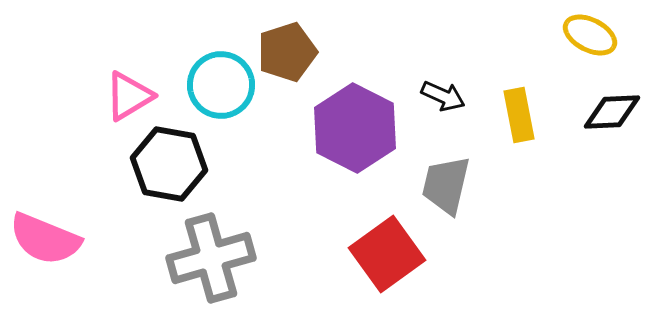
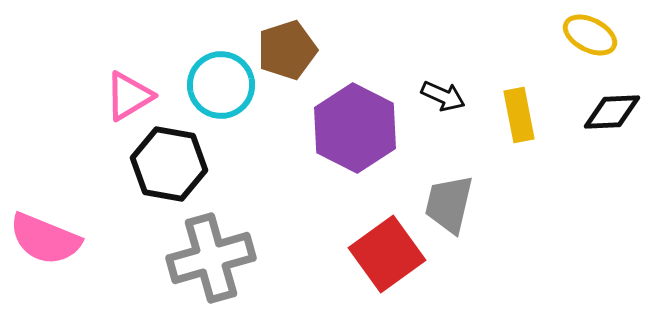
brown pentagon: moved 2 px up
gray trapezoid: moved 3 px right, 19 px down
